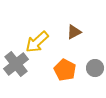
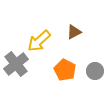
yellow arrow: moved 2 px right, 1 px up
gray circle: moved 3 px down
